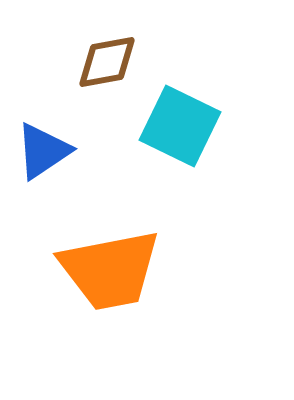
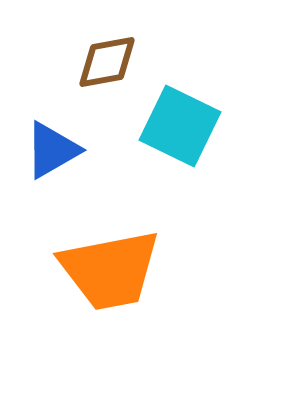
blue triangle: moved 9 px right, 1 px up; rotated 4 degrees clockwise
